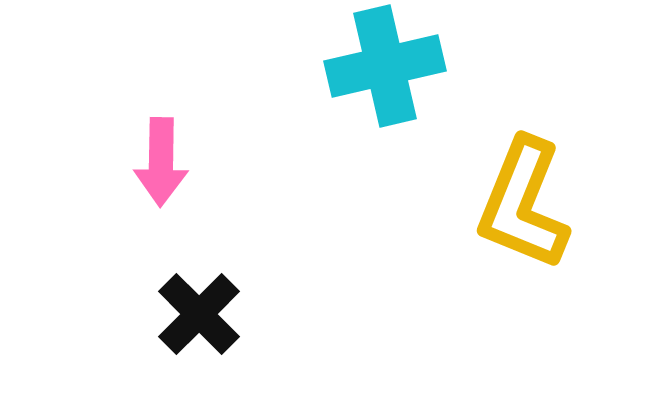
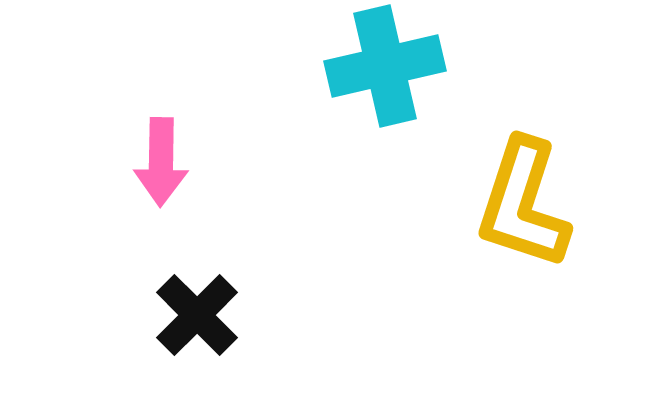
yellow L-shape: rotated 4 degrees counterclockwise
black cross: moved 2 px left, 1 px down
